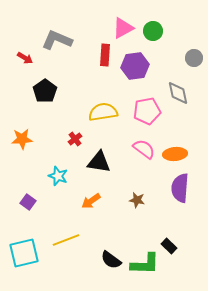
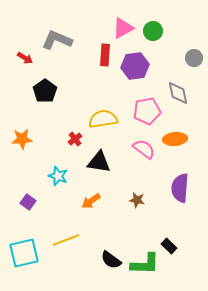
yellow semicircle: moved 7 px down
orange ellipse: moved 15 px up
